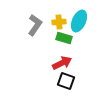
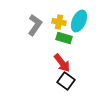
yellow cross: rotated 16 degrees clockwise
red arrow: rotated 78 degrees clockwise
black square: rotated 18 degrees clockwise
